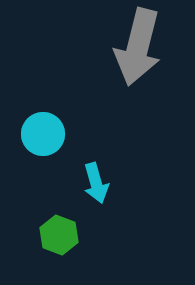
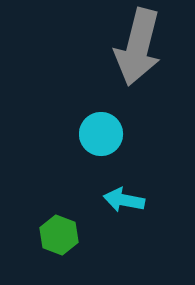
cyan circle: moved 58 px right
cyan arrow: moved 28 px right, 17 px down; rotated 117 degrees clockwise
